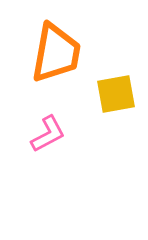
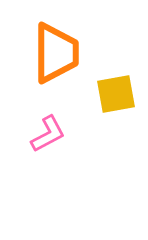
orange trapezoid: rotated 10 degrees counterclockwise
